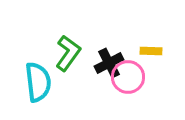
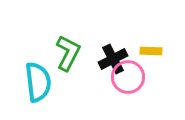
green L-shape: rotated 9 degrees counterclockwise
black cross: moved 4 px right, 4 px up
